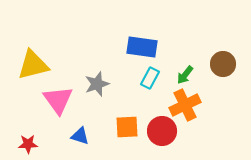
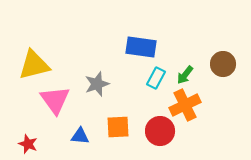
blue rectangle: moved 1 px left
yellow triangle: moved 1 px right
cyan rectangle: moved 6 px right
pink triangle: moved 3 px left
orange square: moved 9 px left
red circle: moved 2 px left
blue triangle: rotated 12 degrees counterclockwise
red star: rotated 24 degrees clockwise
